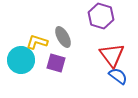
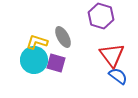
cyan circle: moved 13 px right
